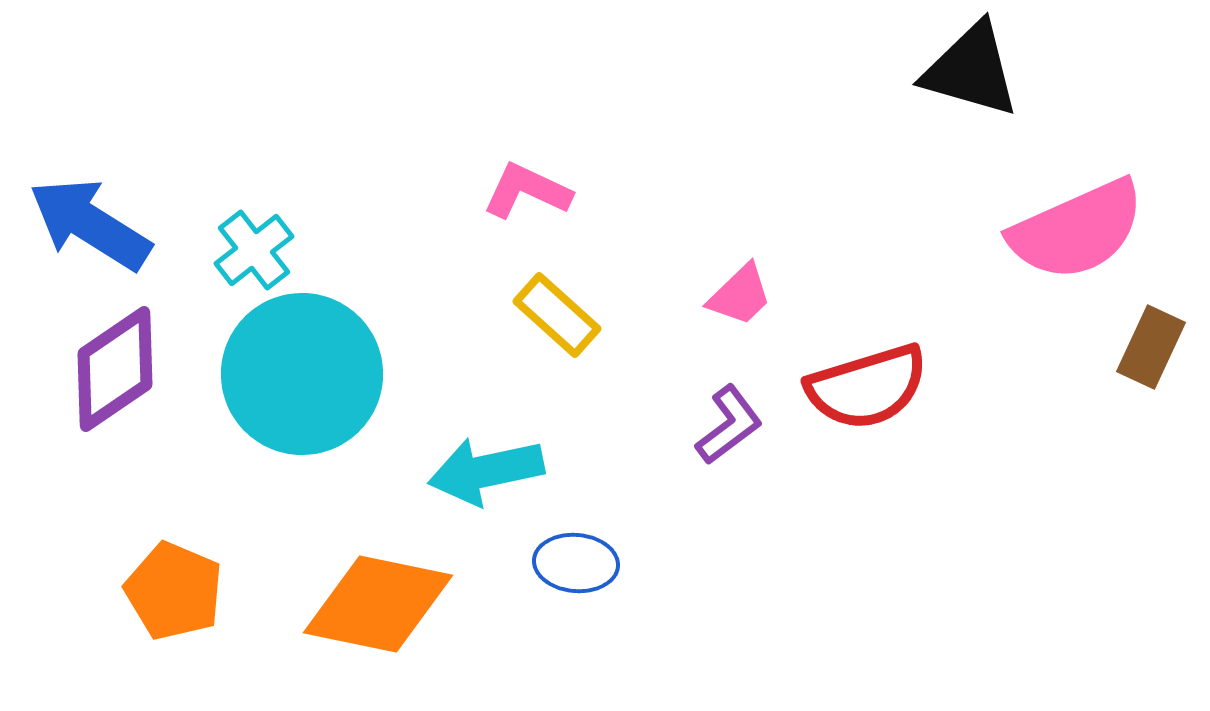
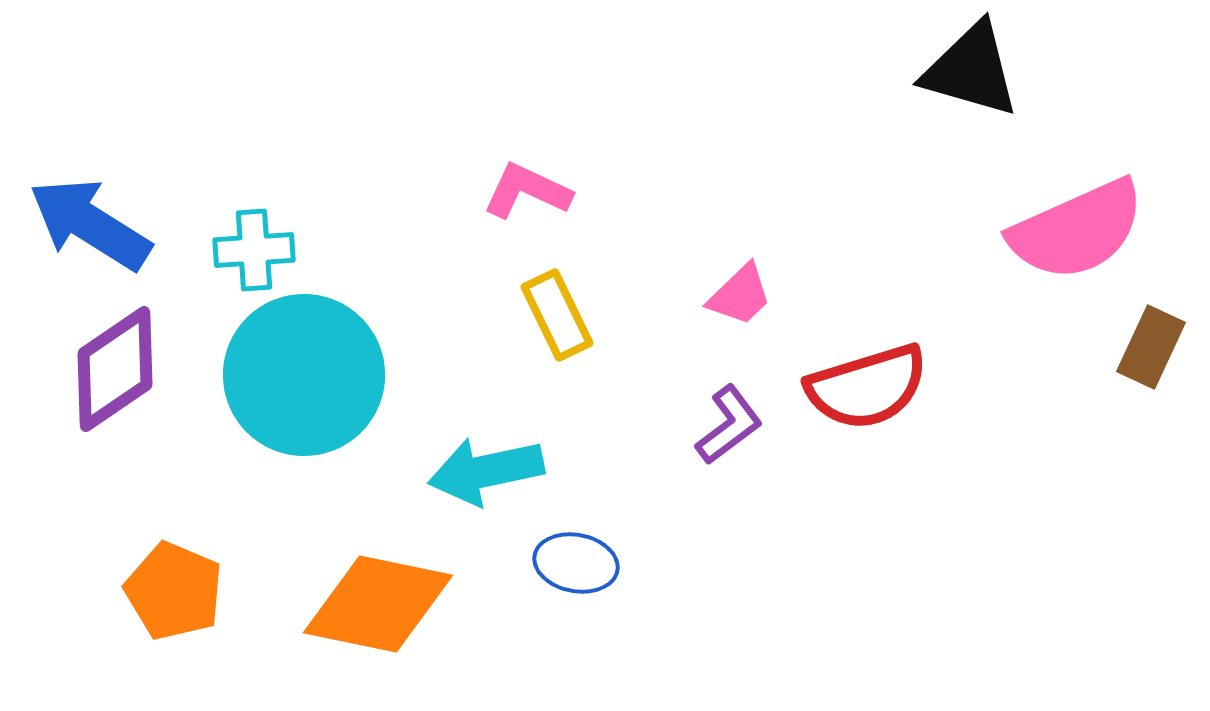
cyan cross: rotated 34 degrees clockwise
yellow rectangle: rotated 22 degrees clockwise
cyan circle: moved 2 px right, 1 px down
blue ellipse: rotated 6 degrees clockwise
